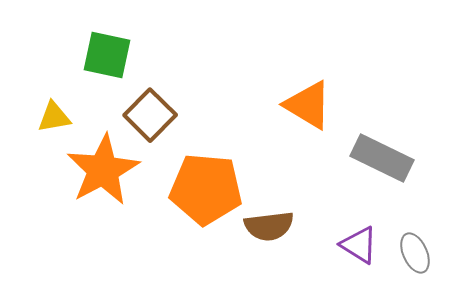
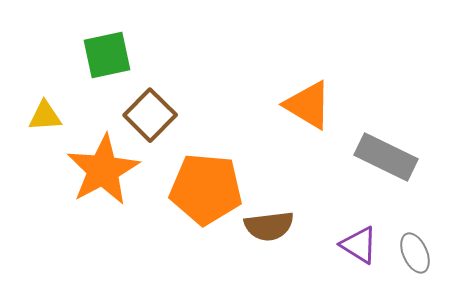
green square: rotated 24 degrees counterclockwise
yellow triangle: moved 9 px left, 1 px up; rotated 6 degrees clockwise
gray rectangle: moved 4 px right, 1 px up
